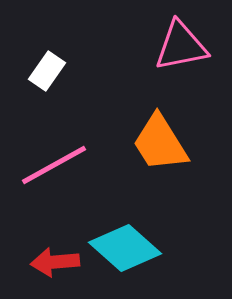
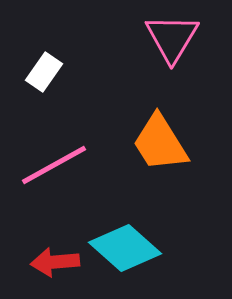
pink triangle: moved 9 px left, 8 px up; rotated 48 degrees counterclockwise
white rectangle: moved 3 px left, 1 px down
